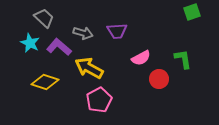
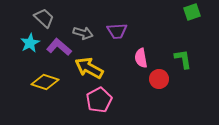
cyan star: rotated 18 degrees clockwise
pink semicircle: rotated 108 degrees clockwise
